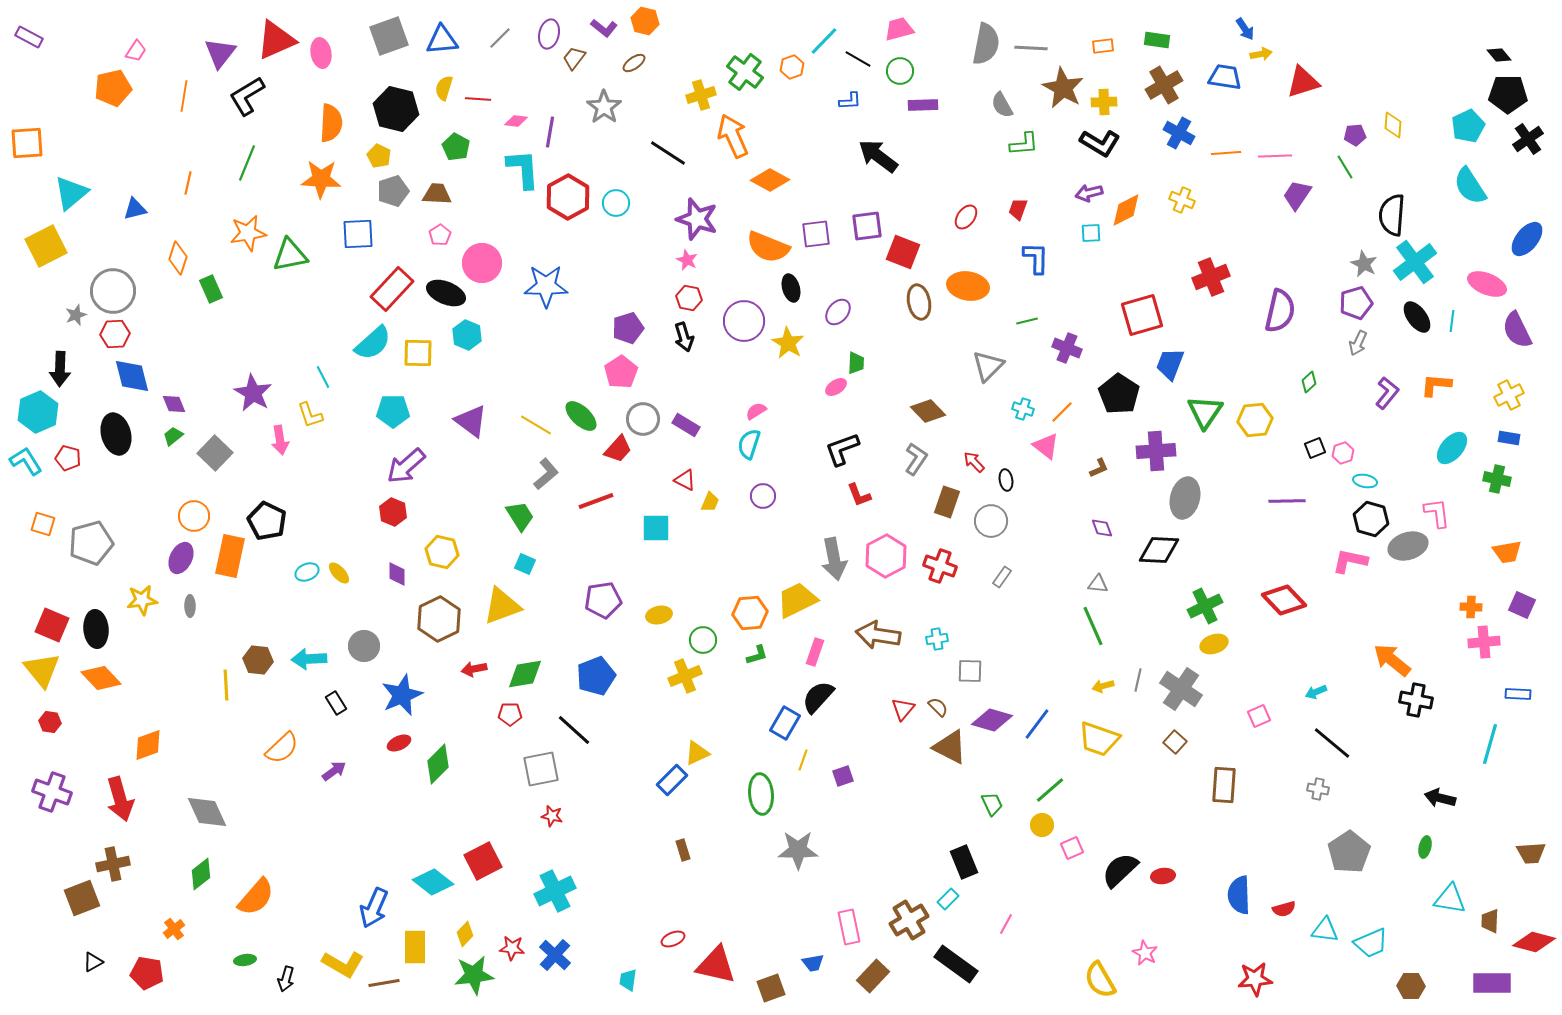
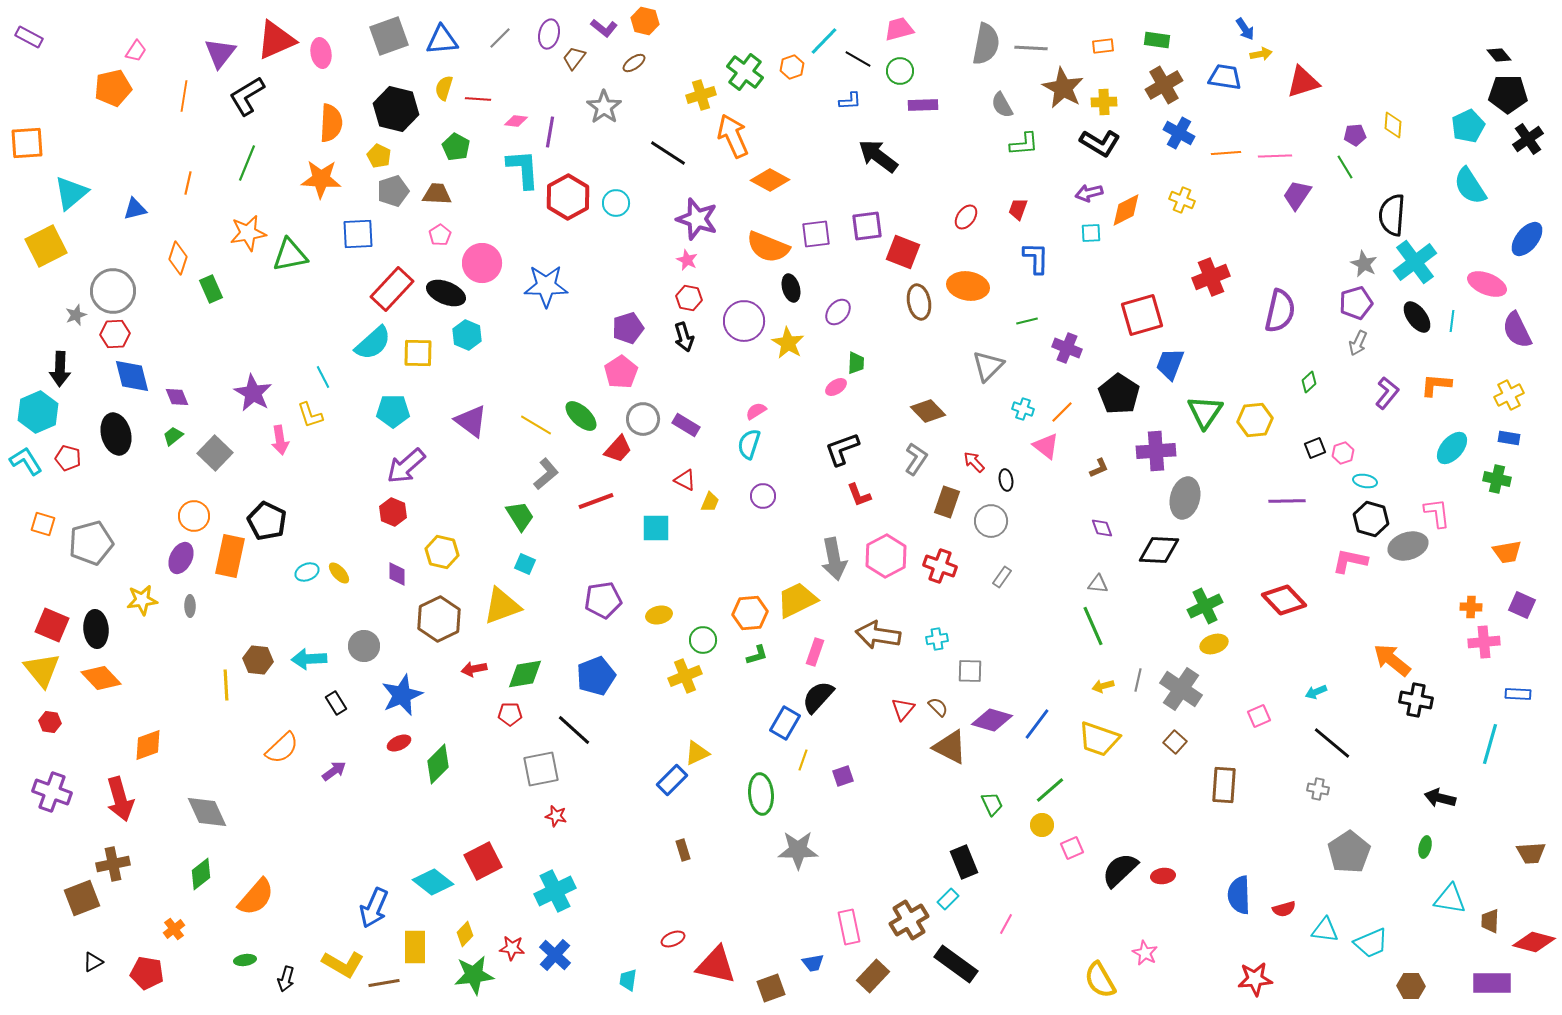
purple diamond at (174, 404): moved 3 px right, 7 px up
red star at (552, 816): moved 4 px right
